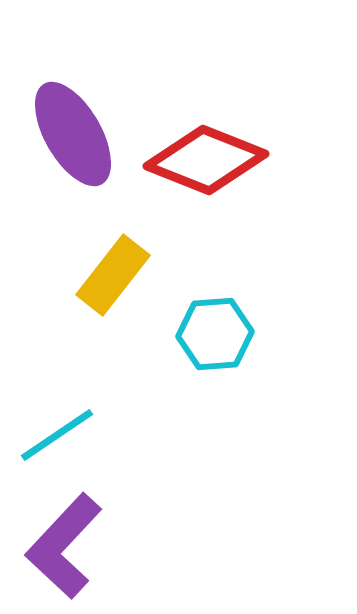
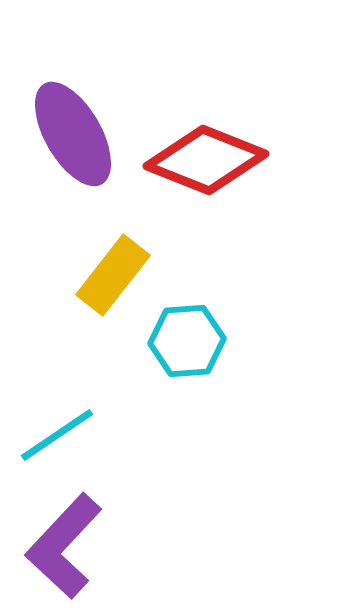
cyan hexagon: moved 28 px left, 7 px down
